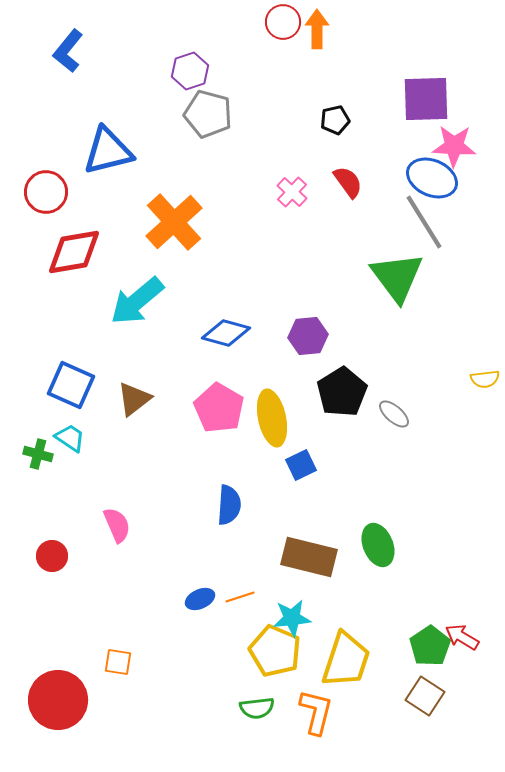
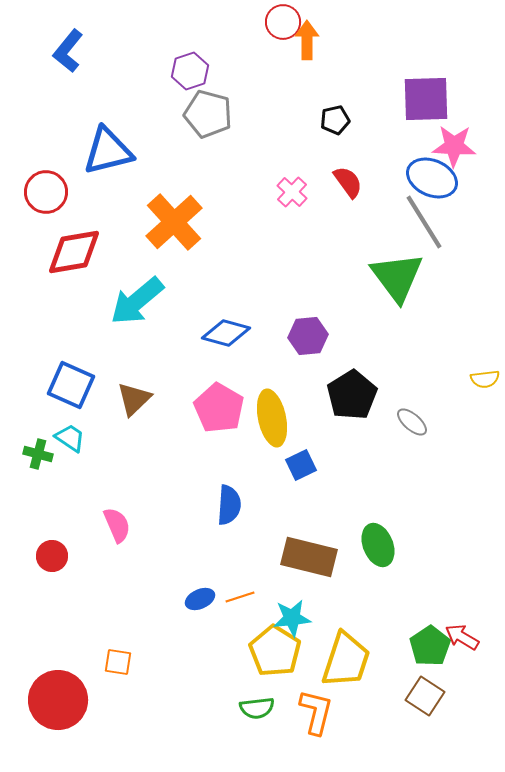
orange arrow at (317, 29): moved 10 px left, 11 px down
black pentagon at (342, 392): moved 10 px right, 3 px down
brown triangle at (134, 399): rotated 6 degrees counterclockwise
gray ellipse at (394, 414): moved 18 px right, 8 px down
yellow pentagon at (275, 651): rotated 9 degrees clockwise
